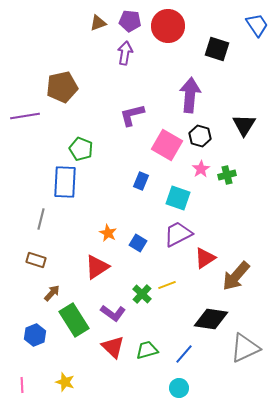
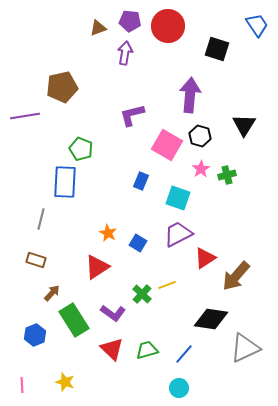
brown triangle at (98, 23): moved 5 px down
red triangle at (113, 347): moved 1 px left, 2 px down
